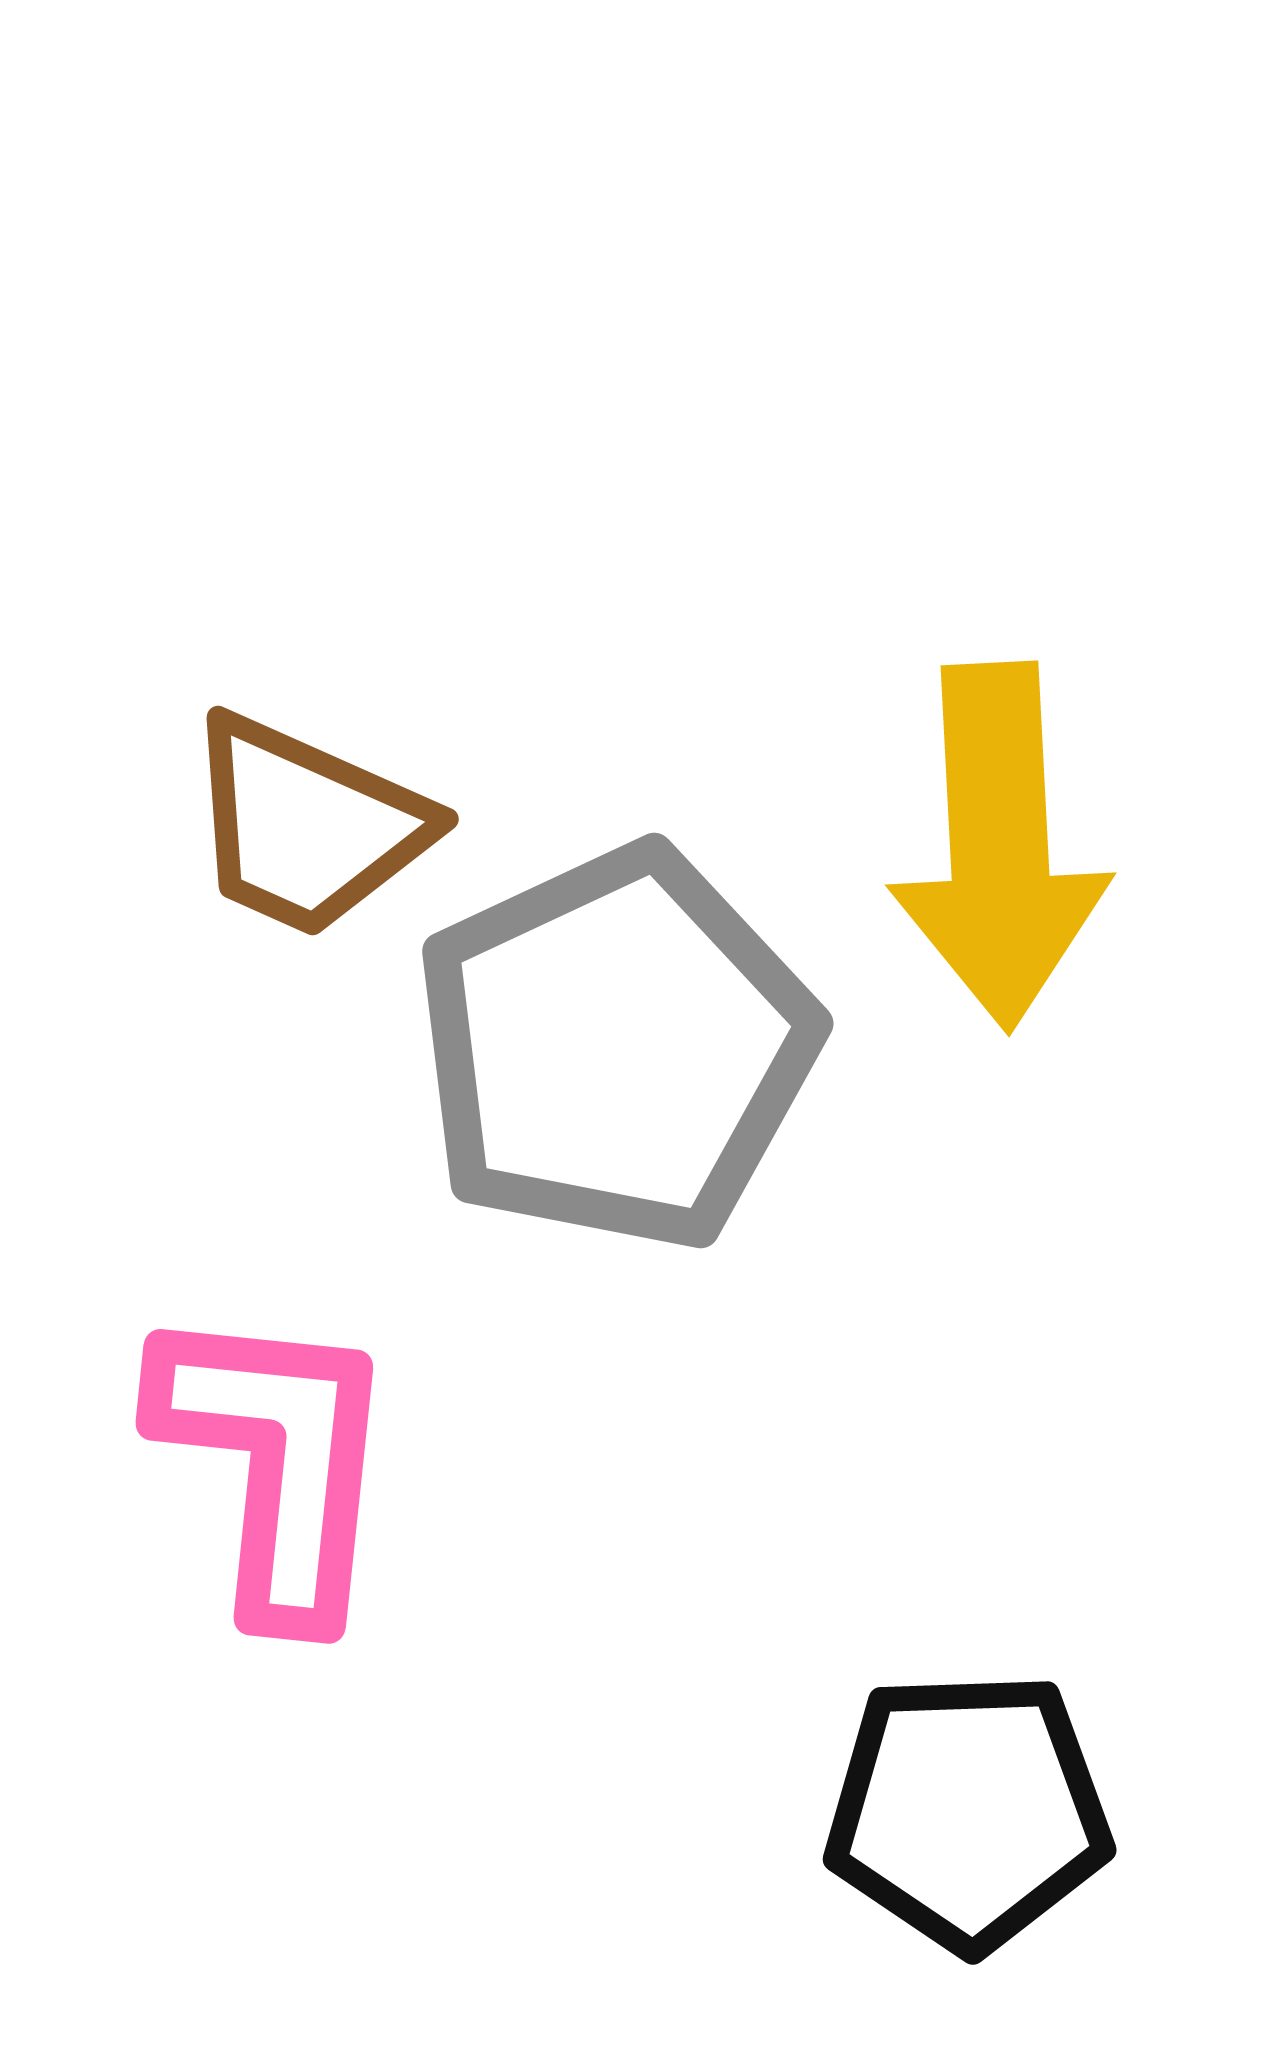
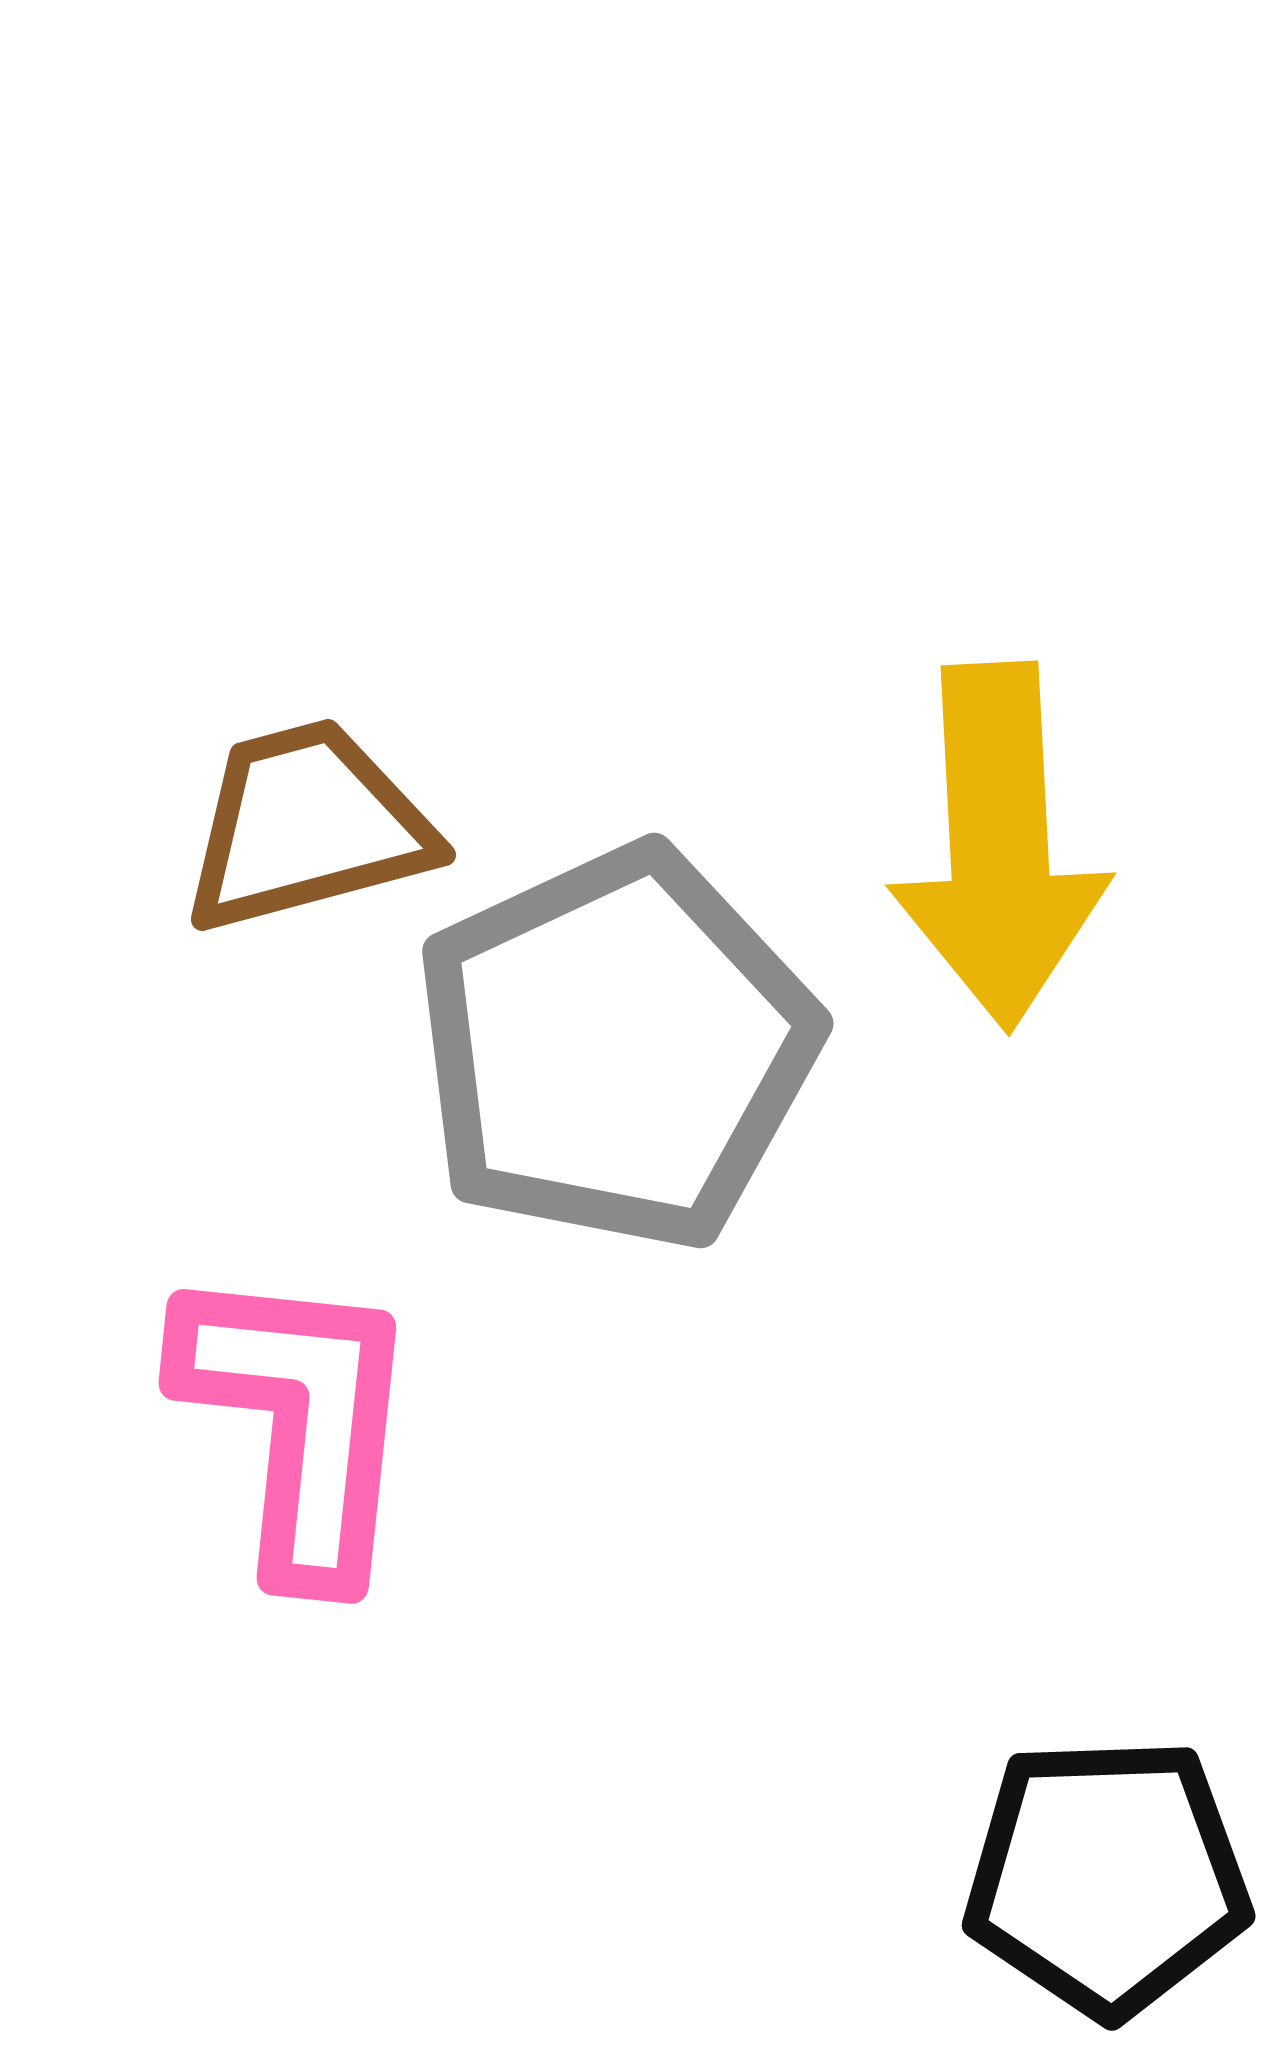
brown trapezoid: rotated 141 degrees clockwise
pink L-shape: moved 23 px right, 40 px up
black pentagon: moved 139 px right, 66 px down
